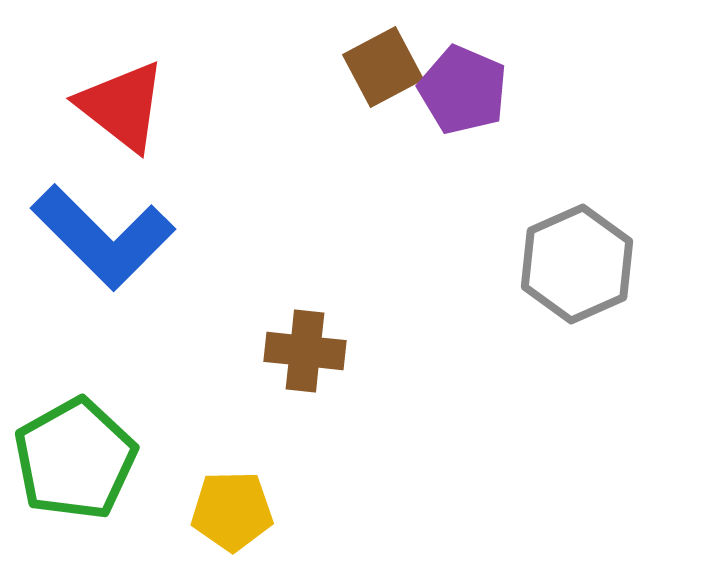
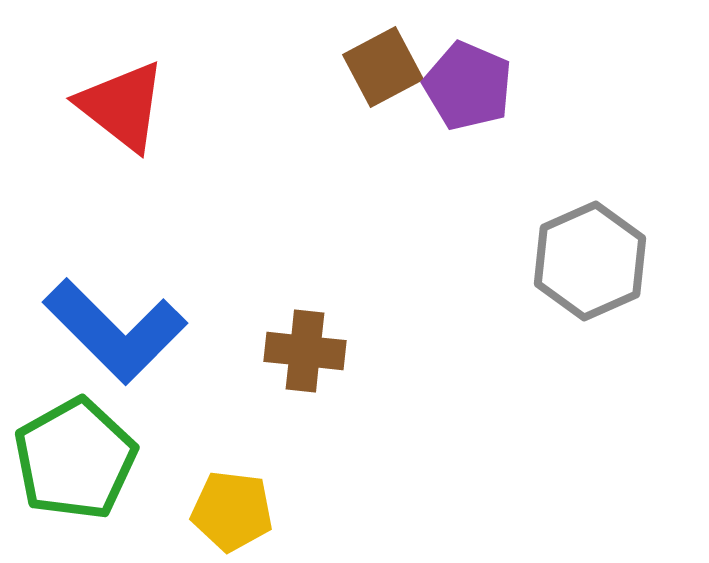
purple pentagon: moved 5 px right, 4 px up
blue L-shape: moved 12 px right, 94 px down
gray hexagon: moved 13 px right, 3 px up
yellow pentagon: rotated 8 degrees clockwise
